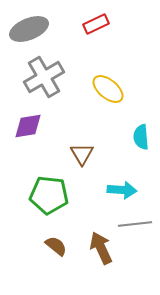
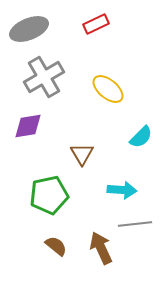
cyan semicircle: rotated 130 degrees counterclockwise
green pentagon: rotated 18 degrees counterclockwise
